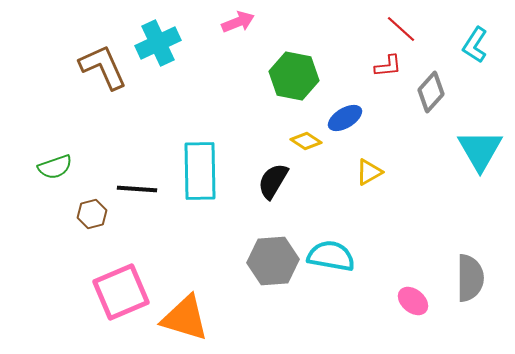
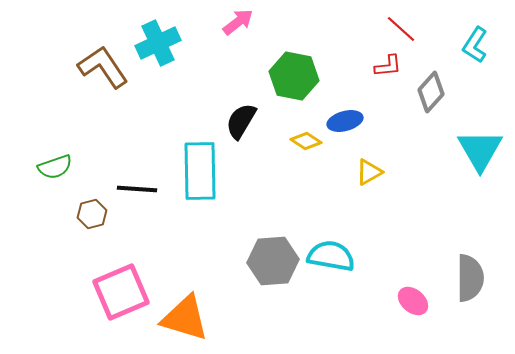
pink arrow: rotated 16 degrees counterclockwise
brown L-shape: rotated 10 degrees counterclockwise
blue ellipse: moved 3 px down; rotated 16 degrees clockwise
black semicircle: moved 32 px left, 60 px up
